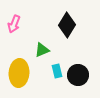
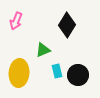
pink arrow: moved 2 px right, 3 px up
green triangle: moved 1 px right
